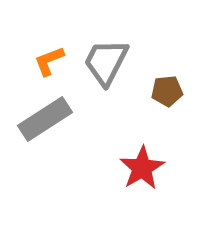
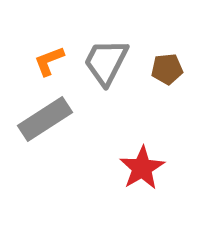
brown pentagon: moved 22 px up
